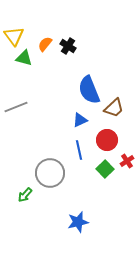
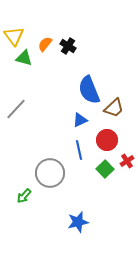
gray line: moved 2 px down; rotated 25 degrees counterclockwise
green arrow: moved 1 px left, 1 px down
